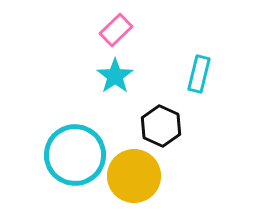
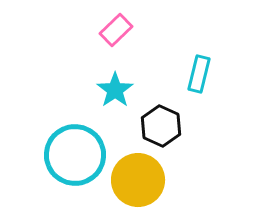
cyan star: moved 14 px down
yellow circle: moved 4 px right, 4 px down
